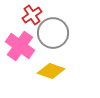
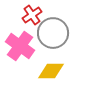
yellow diamond: rotated 20 degrees counterclockwise
